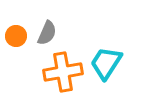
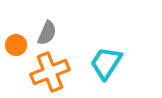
orange circle: moved 9 px down
orange cross: moved 13 px left; rotated 12 degrees counterclockwise
